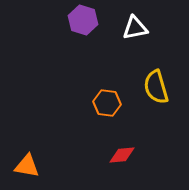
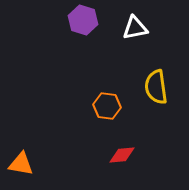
yellow semicircle: rotated 8 degrees clockwise
orange hexagon: moved 3 px down
orange triangle: moved 6 px left, 2 px up
